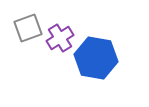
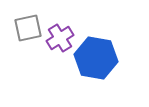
gray square: rotated 8 degrees clockwise
